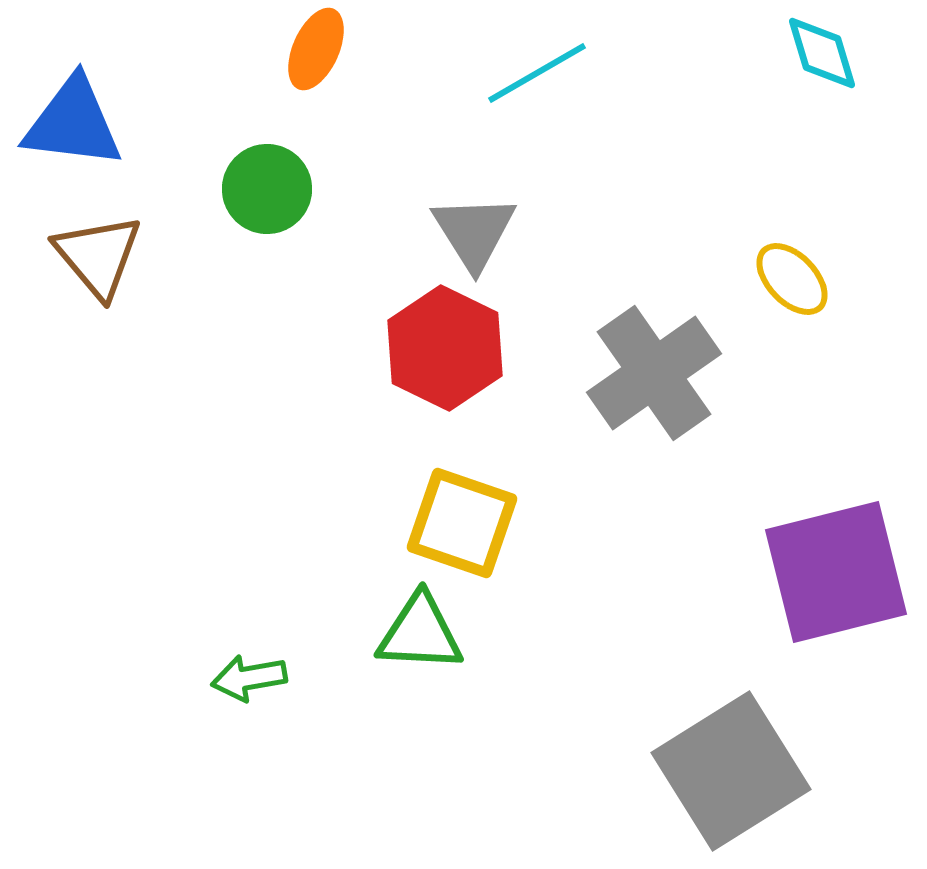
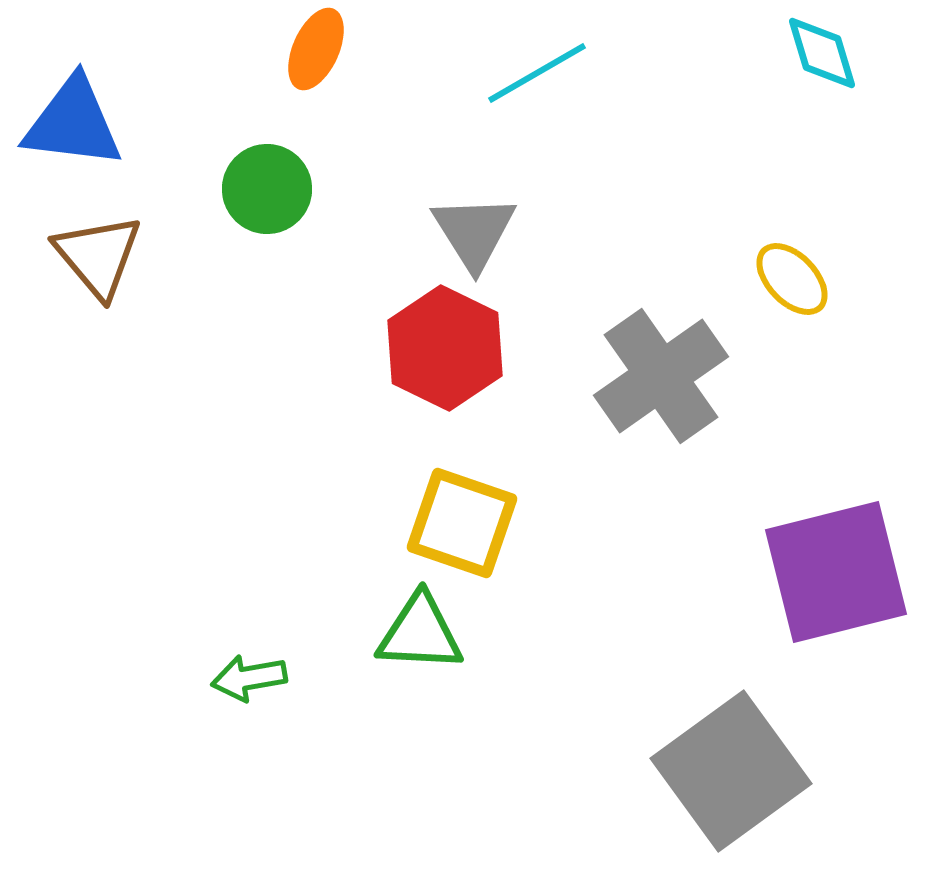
gray cross: moved 7 px right, 3 px down
gray square: rotated 4 degrees counterclockwise
